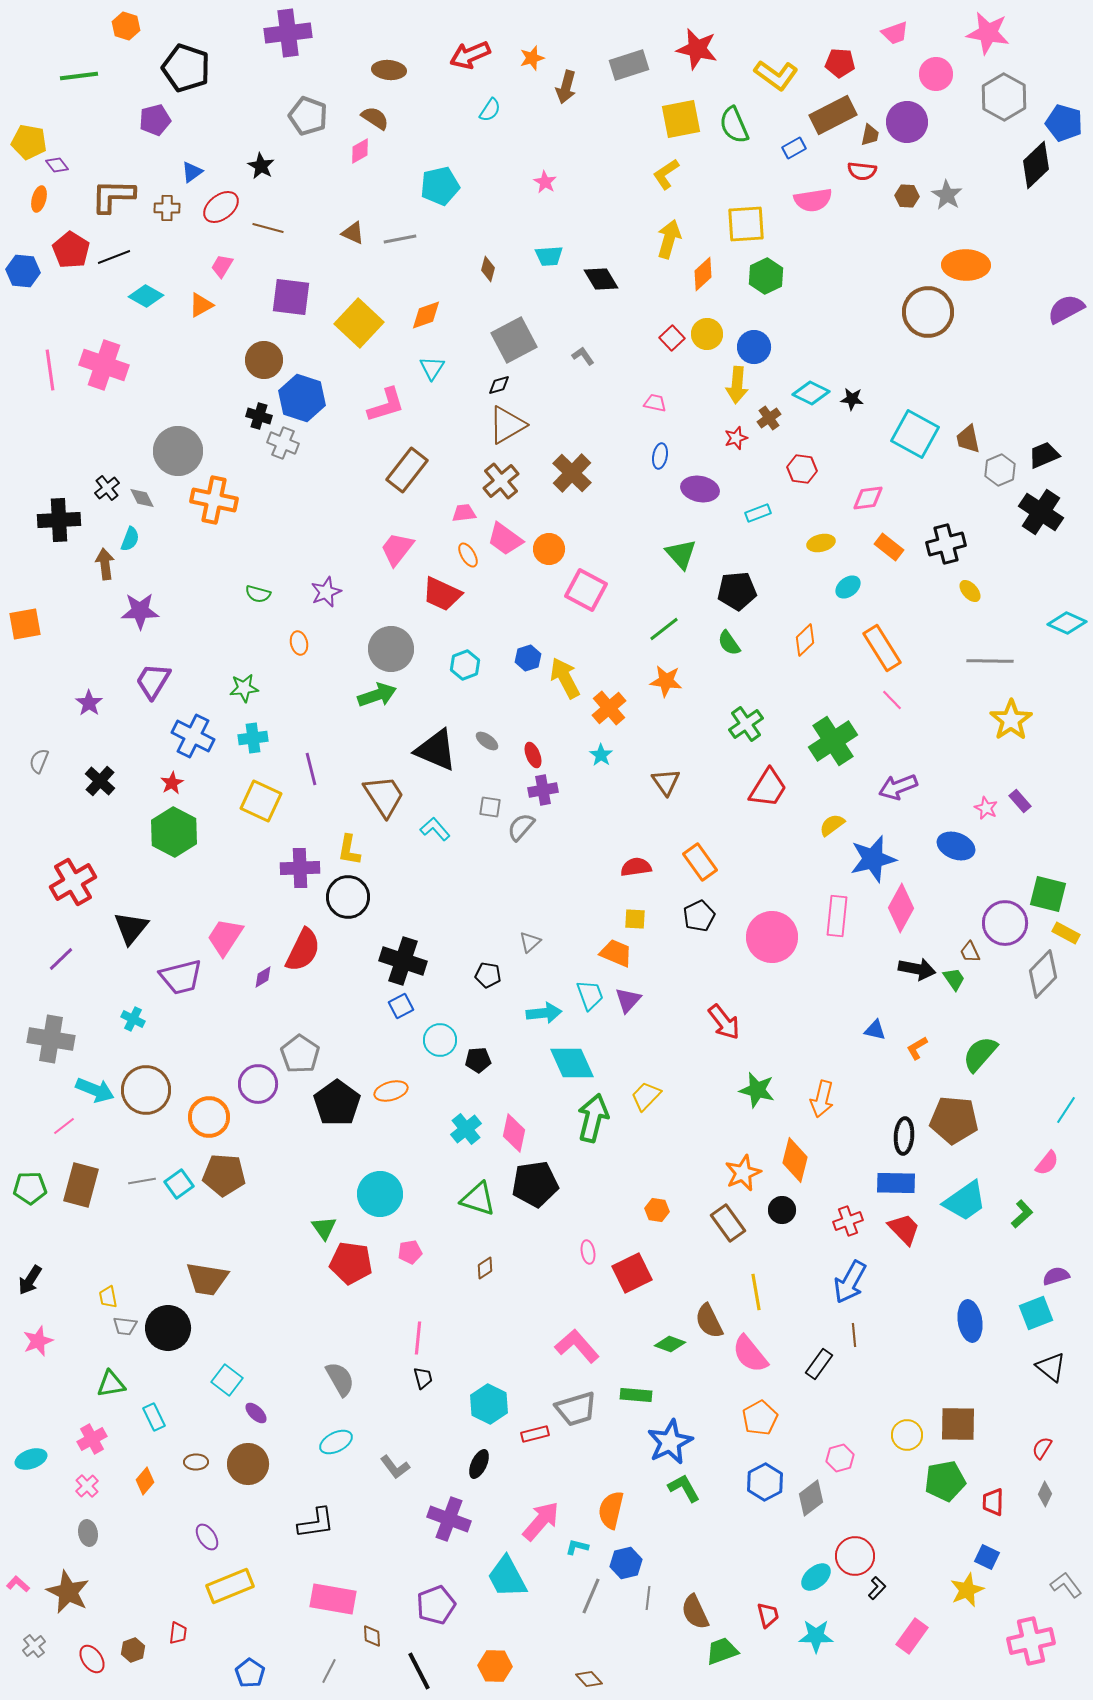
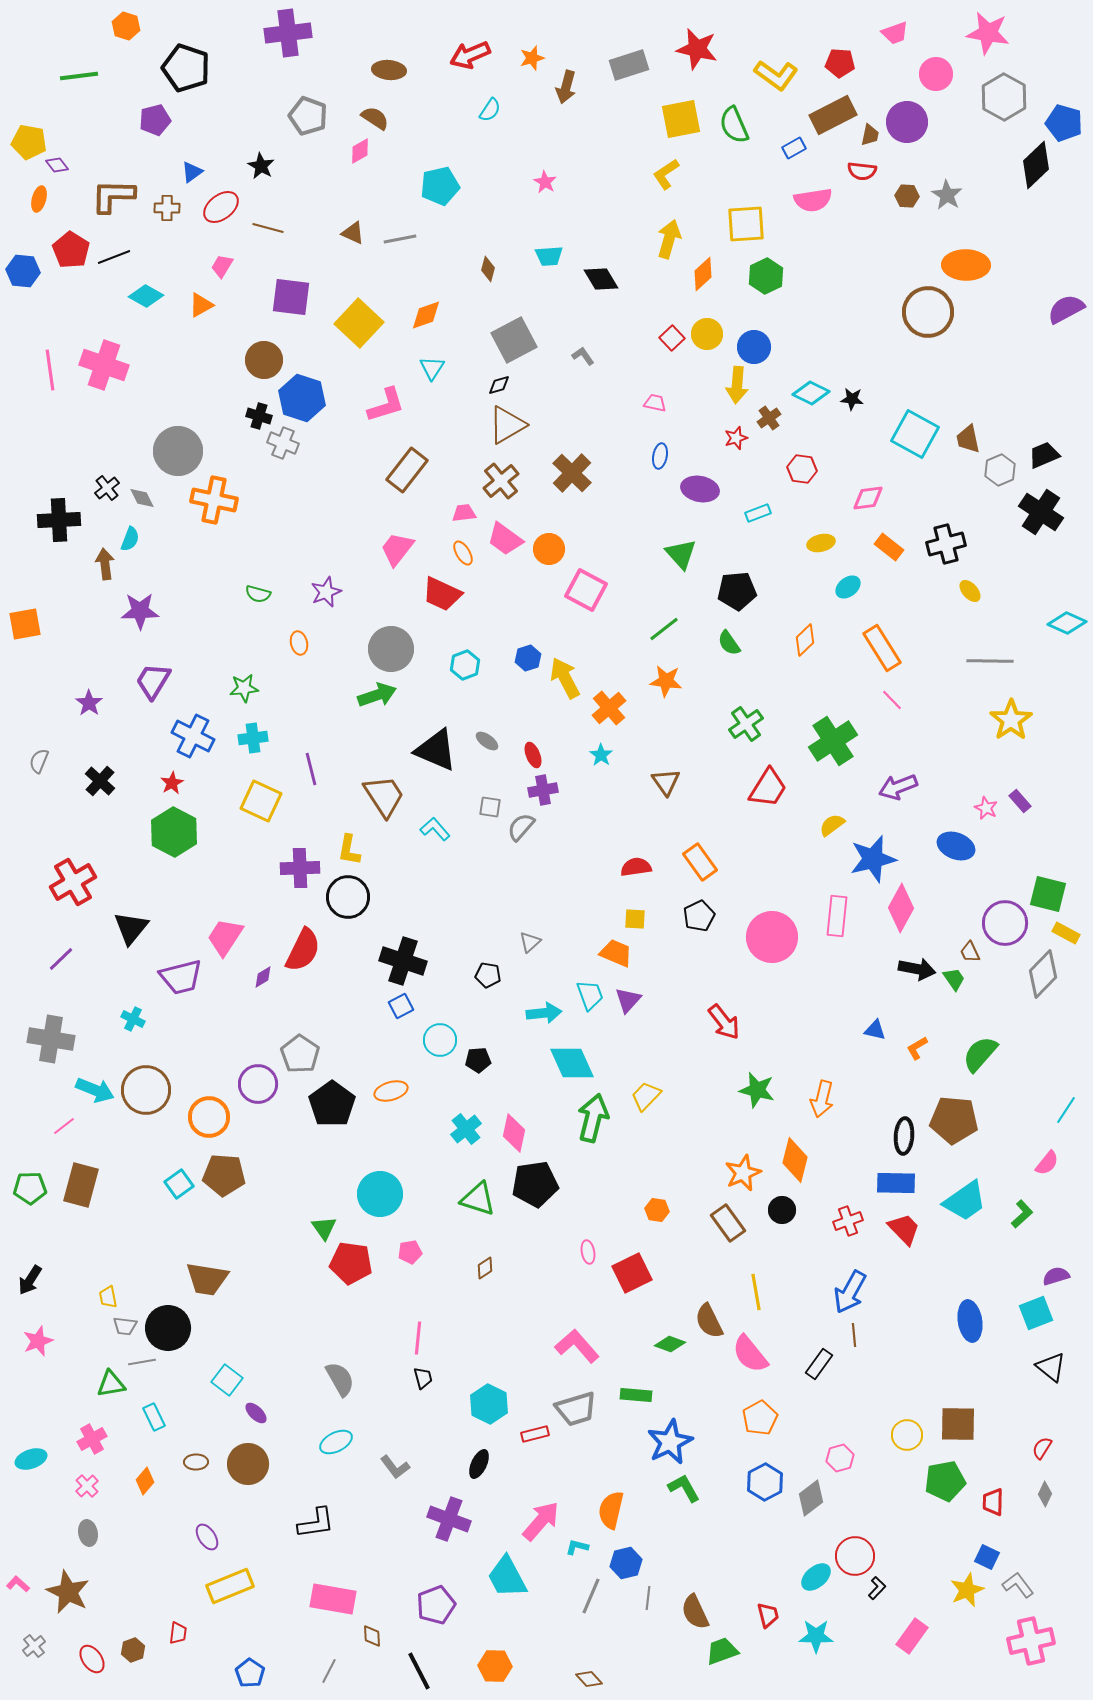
orange ellipse at (468, 555): moved 5 px left, 2 px up
black pentagon at (337, 1103): moved 5 px left, 1 px down
gray line at (142, 1181): moved 181 px down
blue arrow at (850, 1282): moved 10 px down
gray L-shape at (1066, 1585): moved 48 px left
